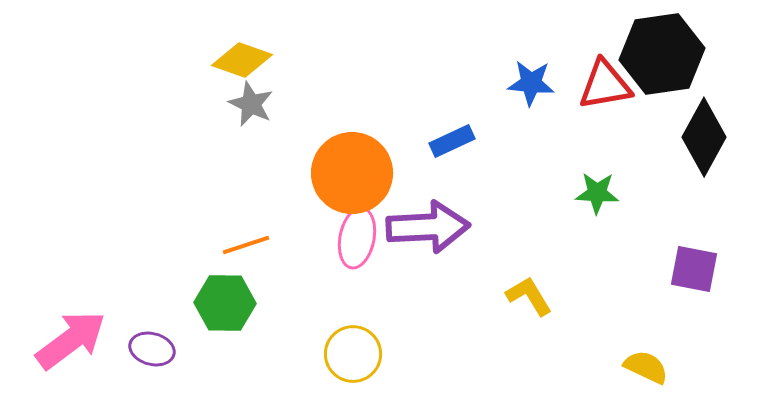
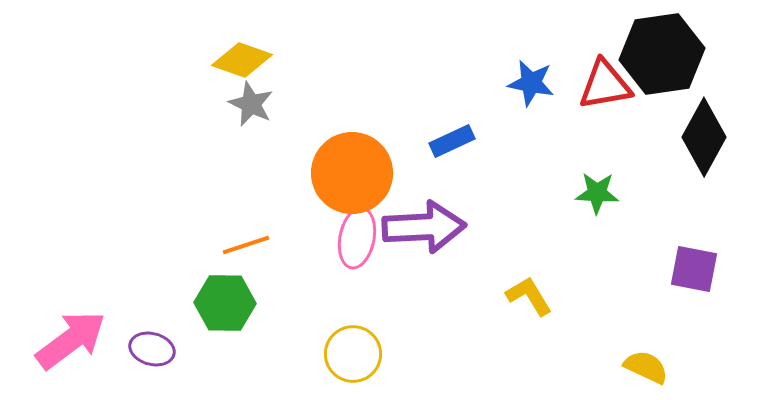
blue star: rotated 6 degrees clockwise
purple arrow: moved 4 px left
